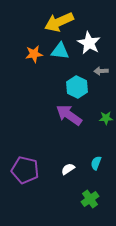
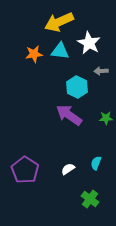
purple pentagon: rotated 20 degrees clockwise
green cross: rotated 18 degrees counterclockwise
